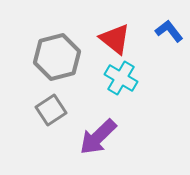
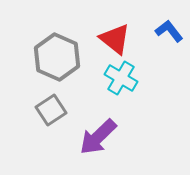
gray hexagon: rotated 21 degrees counterclockwise
